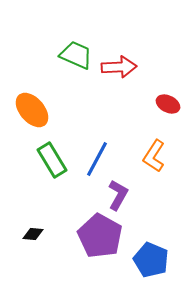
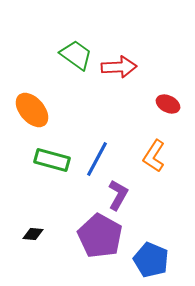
green trapezoid: rotated 12 degrees clockwise
green rectangle: rotated 44 degrees counterclockwise
